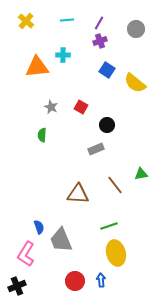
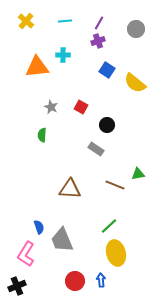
cyan line: moved 2 px left, 1 px down
purple cross: moved 2 px left
gray rectangle: rotated 56 degrees clockwise
green triangle: moved 3 px left
brown line: rotated 30 degrees counterclockwise
brown triangle: moved 8 px left, 5 px up
green line: rotated 24 degrees counterclockwise
gray trapezoid: moved 1 px right
